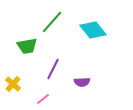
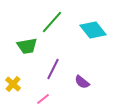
purple semicircle: rotated 42 degrees clockwise
